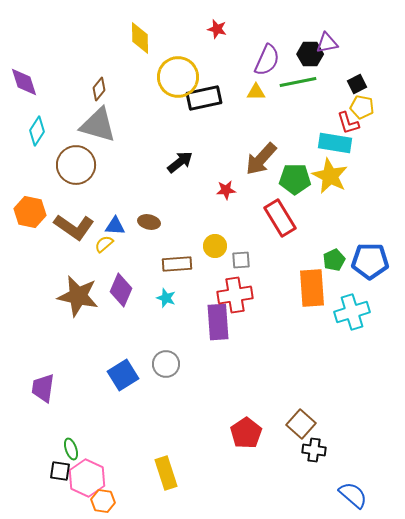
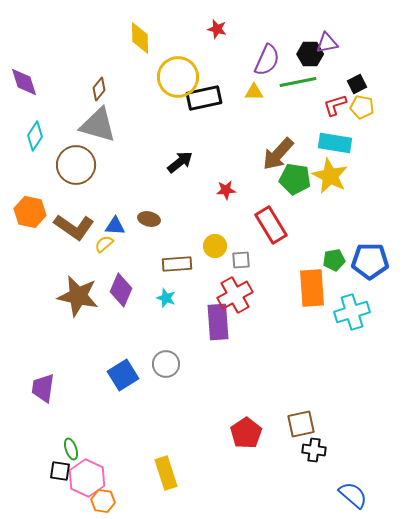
yellow triangle at (256, 92): moved 2 px left
red L-shape at (348, 123): moved 13 px left, 18 px up; rotated 90 degrees clockwise
cyan diamond at (37, 131): moved 2 px left, 5 px down
brown arrow at (261, 159): moved 17 px right, 5 px up
green pentagon at (295, 179): rotated 8 degrees clockwise
red rectangle at (280, 218): moved 9 px left, 7 px down
brown ellipse at (149, 222): moved 3 px up
green pentagon at (334, 260): rotated 15 degrees clockwise
red cross at (235, 295): rotated 20 degrees counterclockwise
brown square at (301, 424): rotated 36 degrees clockwise
